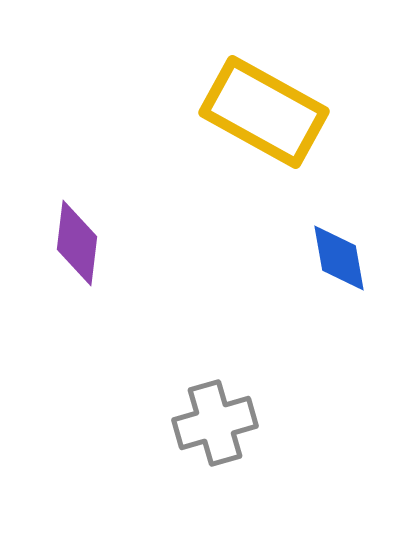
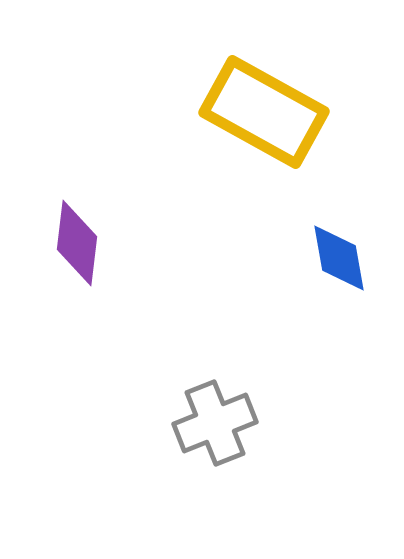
gray cross: rotated 6 degrees counterclockwise
